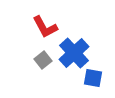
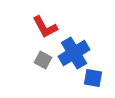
blue cross: rotated 12 degrees clockwise
gray square: rotated 24 degrees counterclockwise
